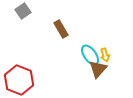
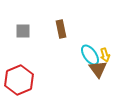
gray square: moved 20 px down; rotated 35 degrees clockwise
brown rectangle: rotated 18 degrees clockwise
brown triangle: rotated 18 degrees counterclockwise
red hexagon: rotated 16 degrees clockwise
